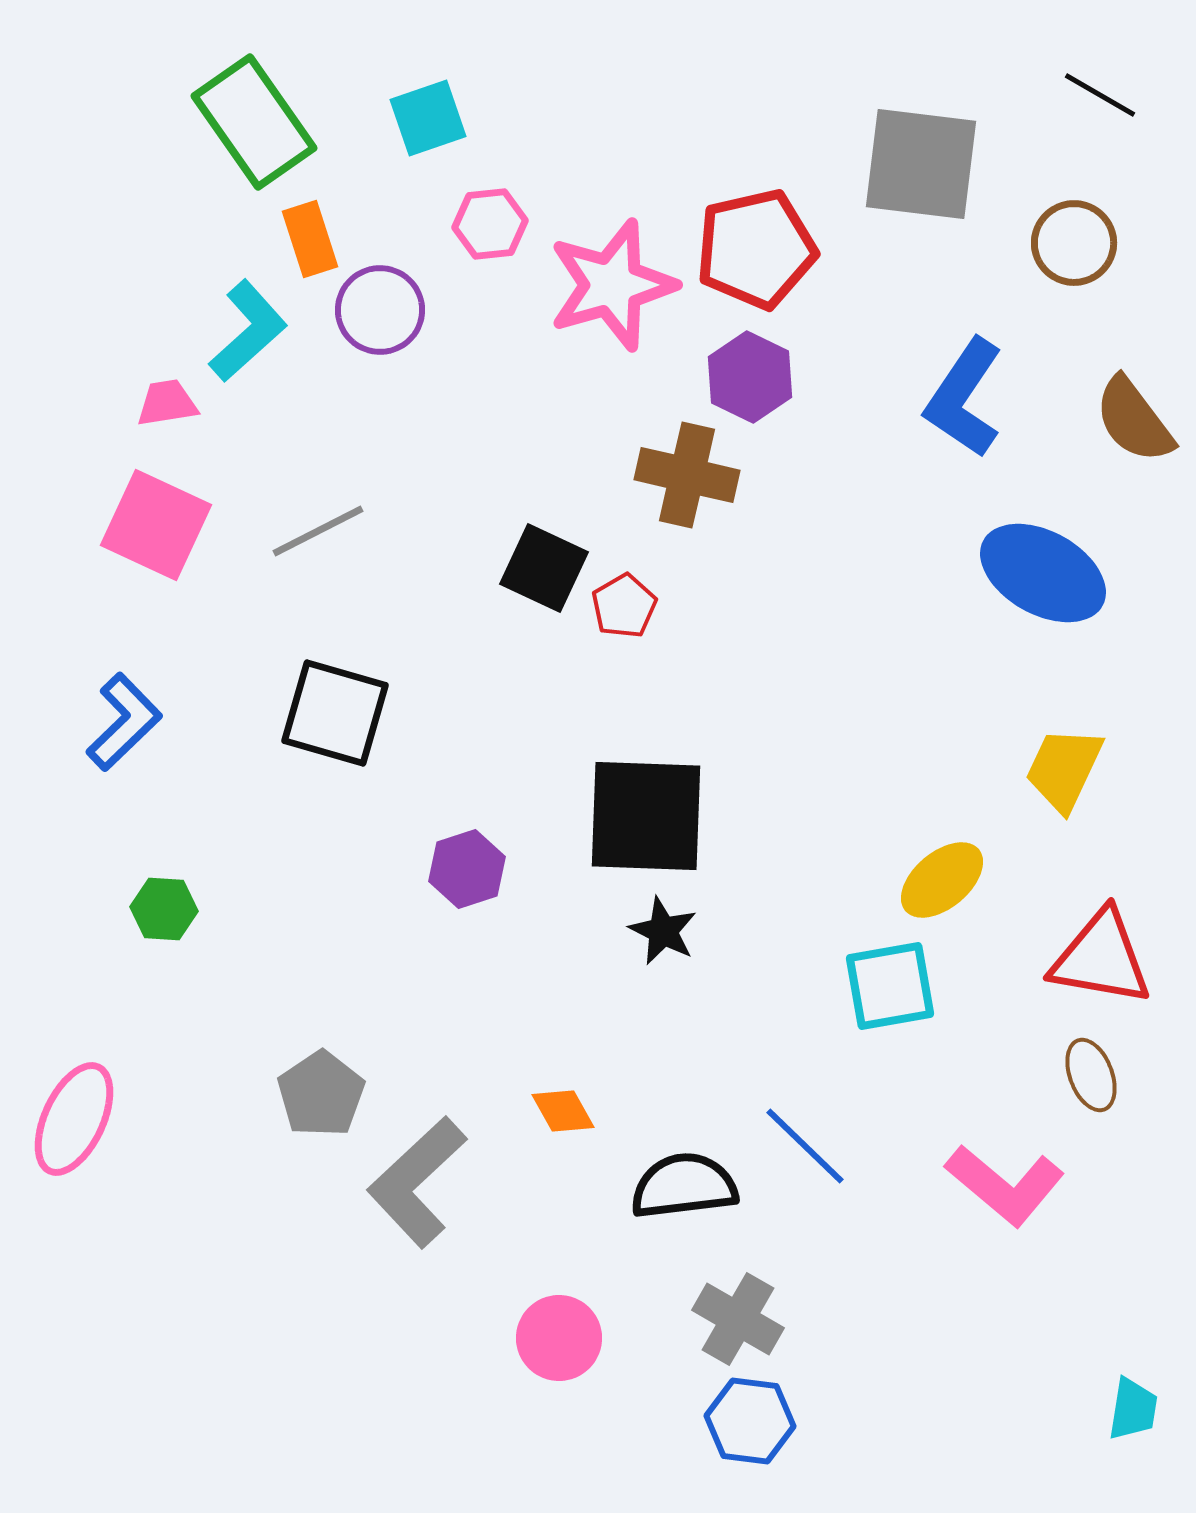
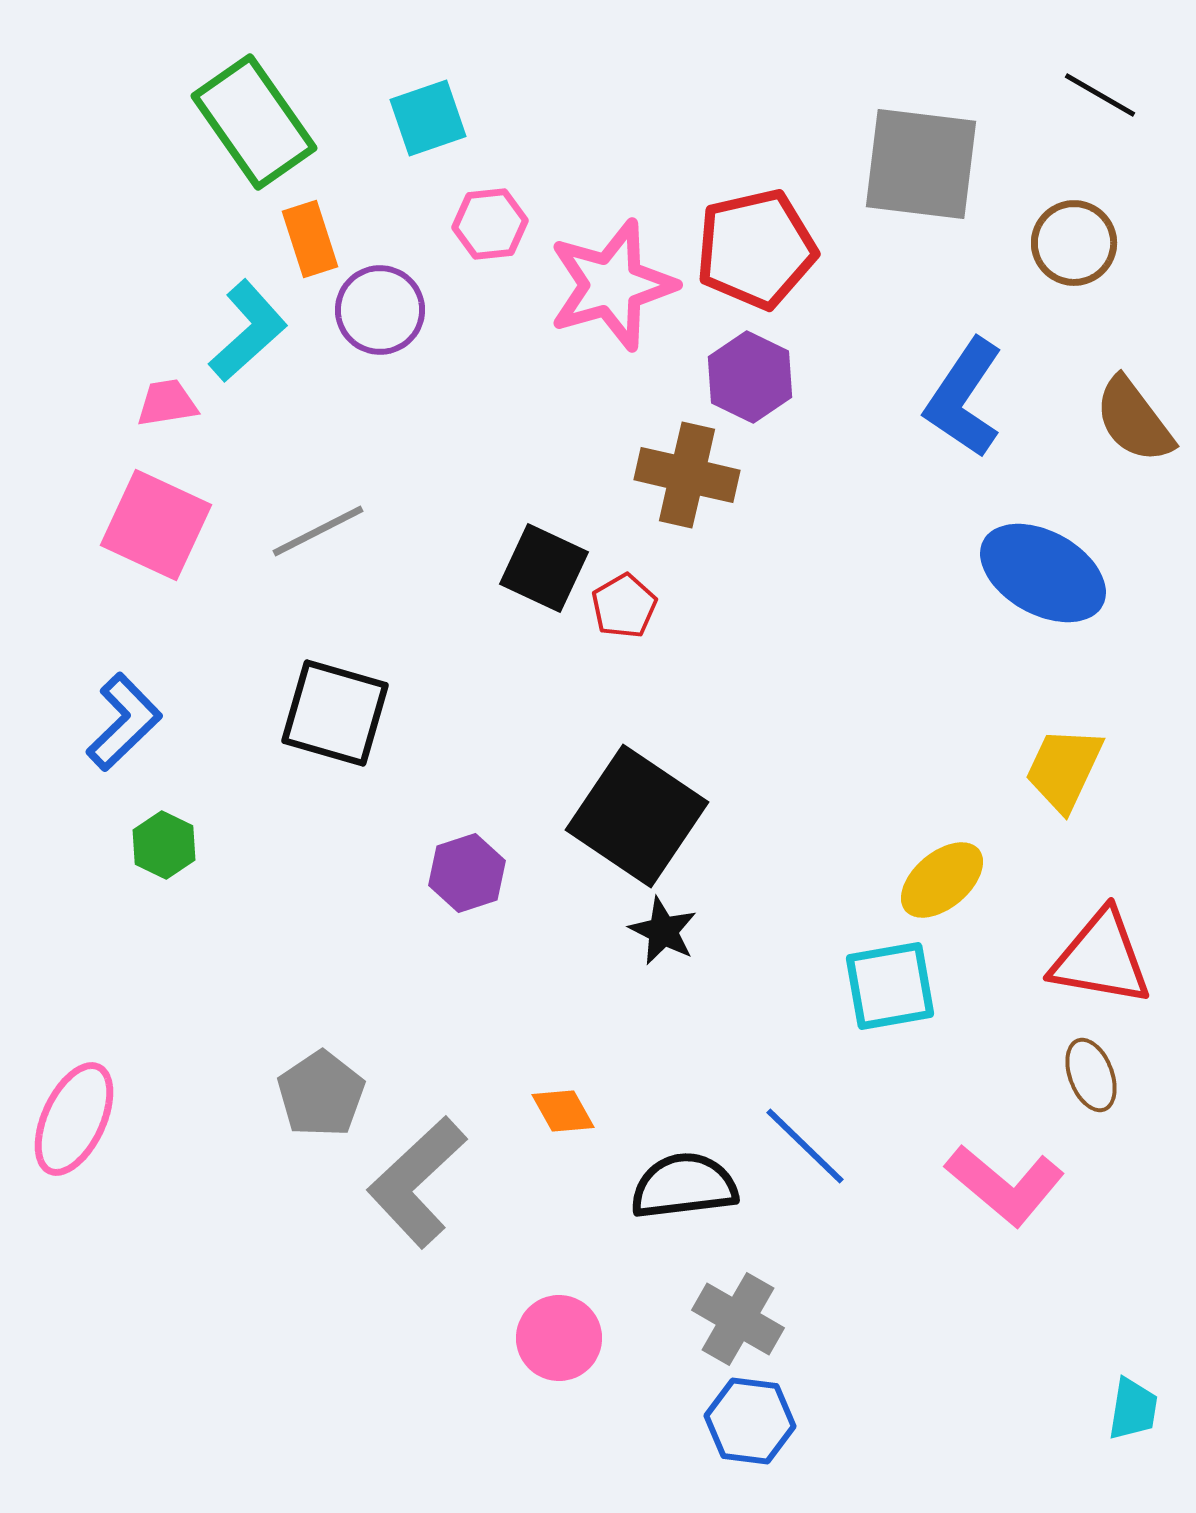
black square at (646, 816): moved 9 px left; rotated 32 degrees clockwise
purple hexagon at (467, 869): moved 4 px down
green hexagon at (164, 909): moved 64 px up; rotated 22 degrees clockwise
